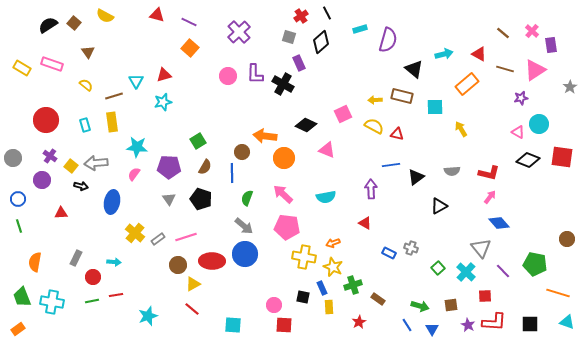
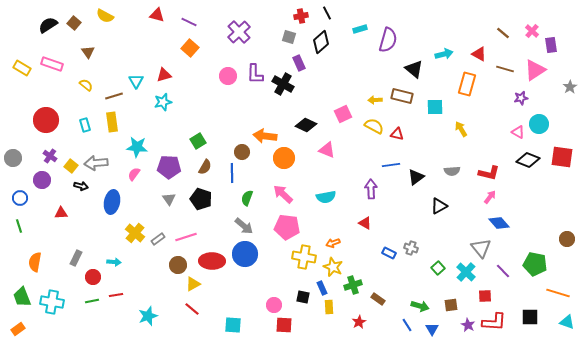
red cross at (301, 16): rotated 24 degrees clockwise
orange rectangle at (467, 84): rotated 35 degrees counterclockwise
blue circle at (18, 199): moved 2 px right, 1 px up
black square at (530, 324): moved 7 px up
